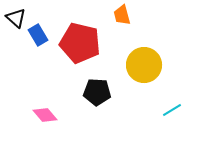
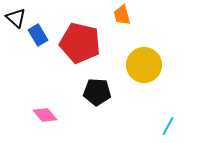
cyan line: moved 4 px left, 16 px down; rotated 30 degrees counterclockwise
